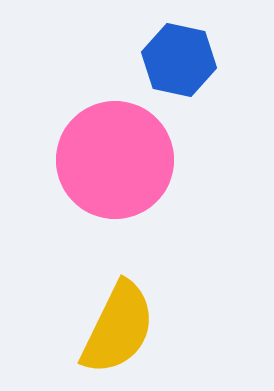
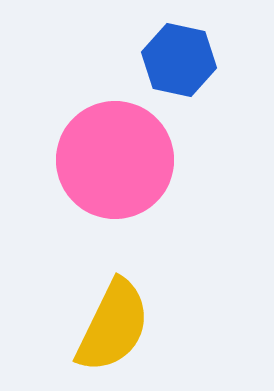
yellow semicircle: moved 5 px left, 2 px up
